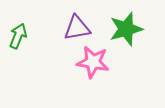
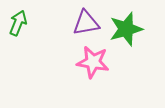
purple triangle: moved 9 px right, 5 px up
green arrow: moved 13 px up
